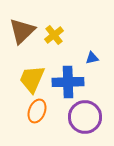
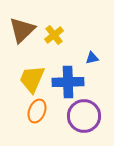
brown triangle: moved 1 px up
purple circle: moved 1 px left, 1 px up
